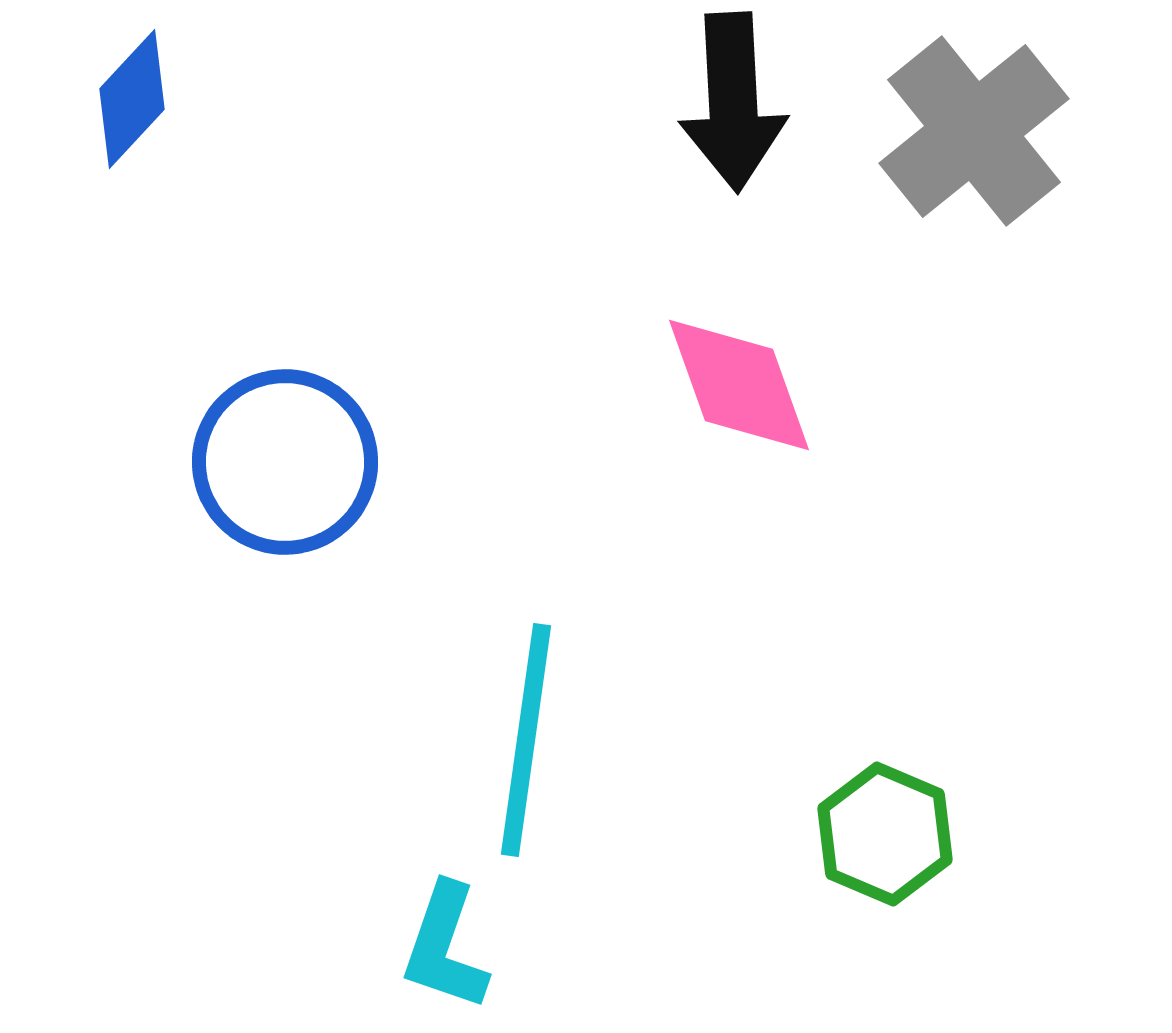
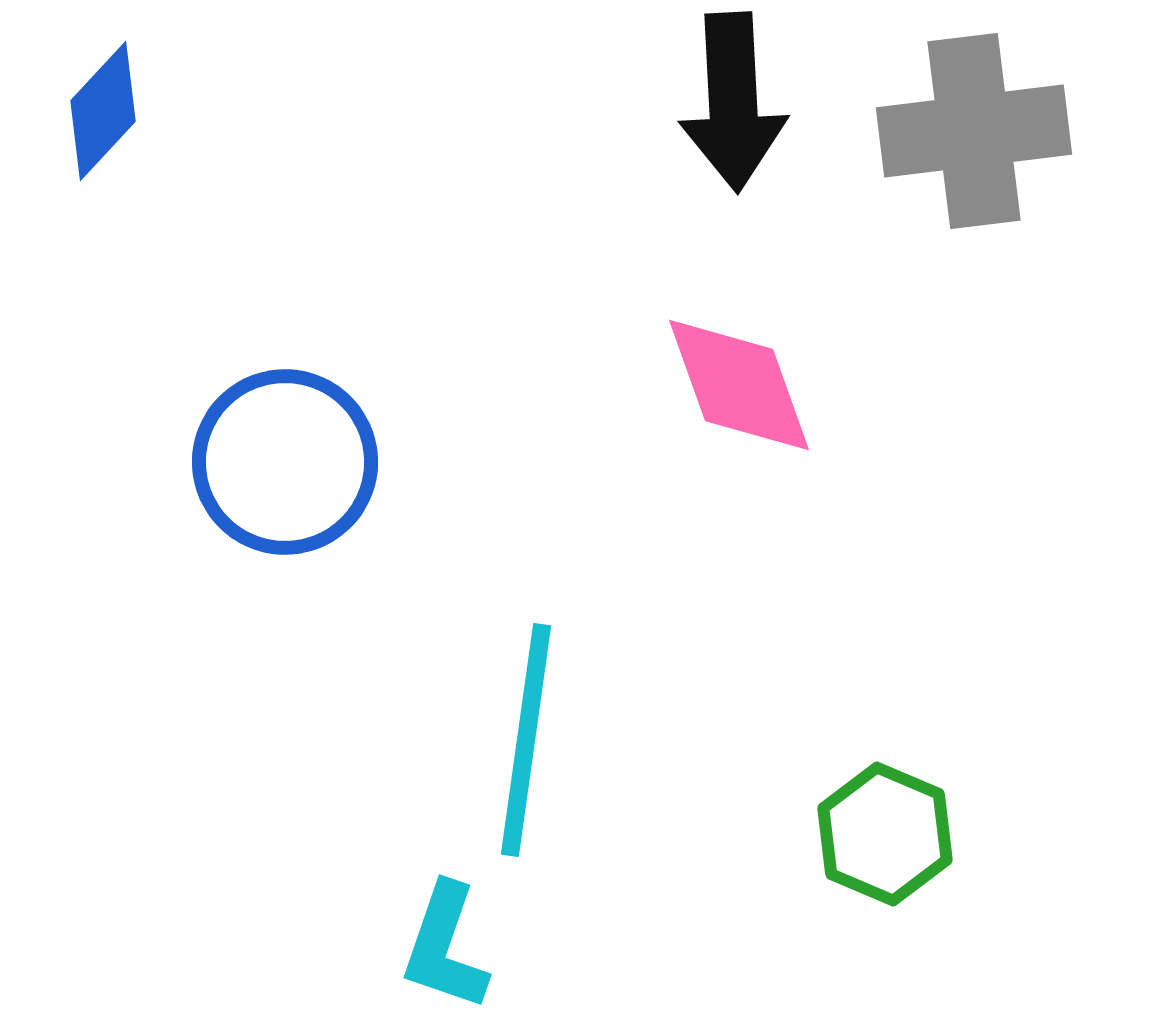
blue diamond: moved 29 px left, 12 px down
gray cross: rotated 32 degrees clockwise
